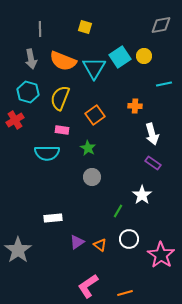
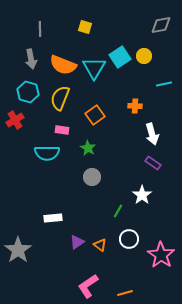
orange semicircle: moved 4 px down
